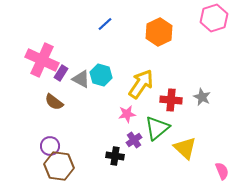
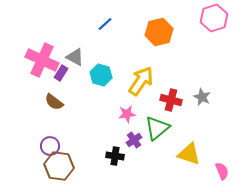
orange hexagon: rotated 12 degrees clockwise
gray triangle: moved 6 px left, 22 px up
yellow arrow: moved 3 px up
red cross: rotated 10 degrees clockwise
yellow triangle: moved 4 px right, 6 px down; rotated 25 degrees counterclockwise
